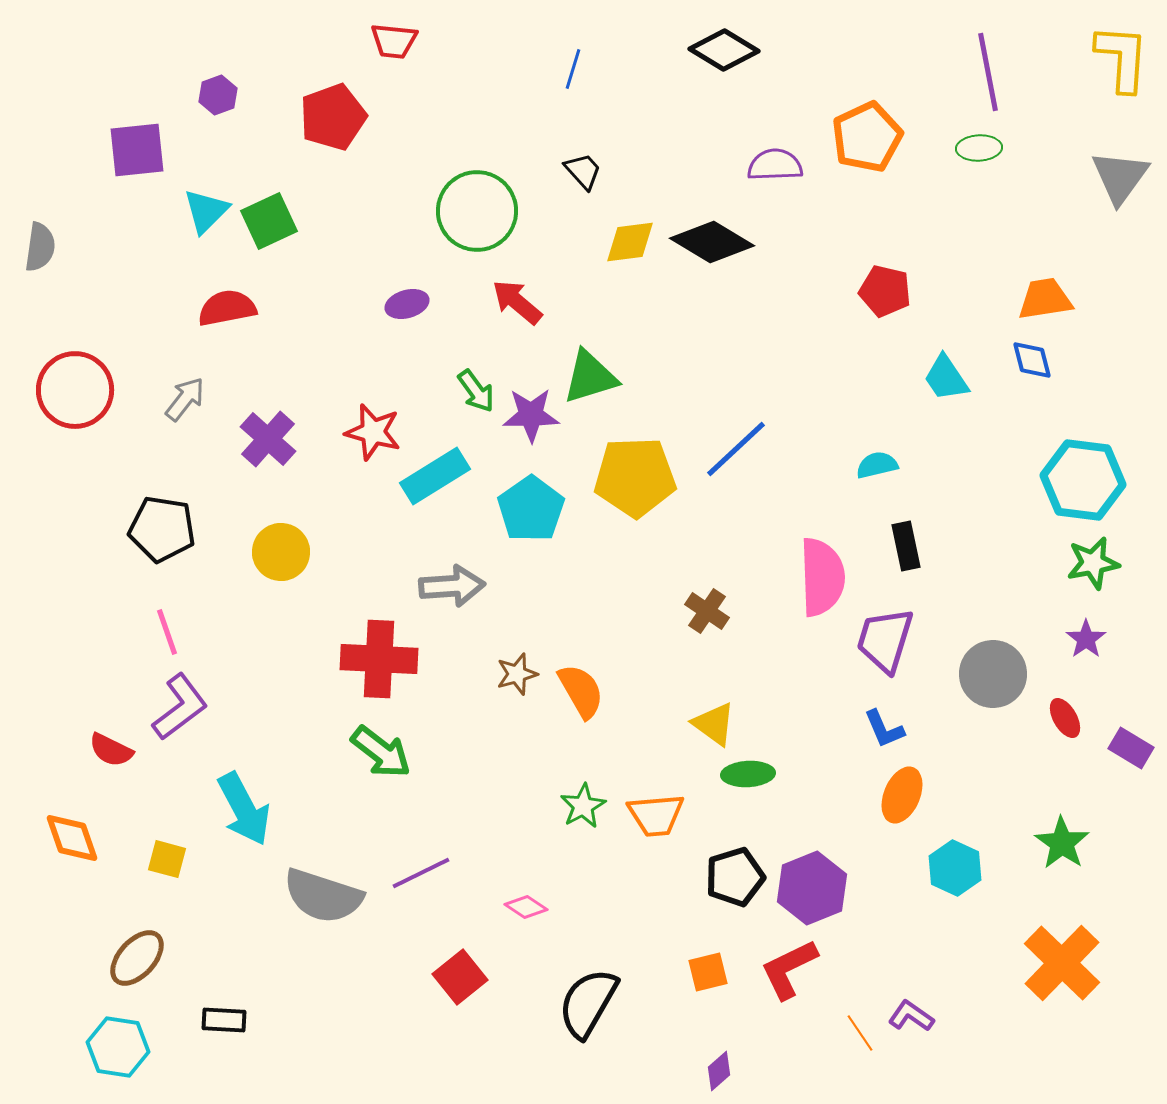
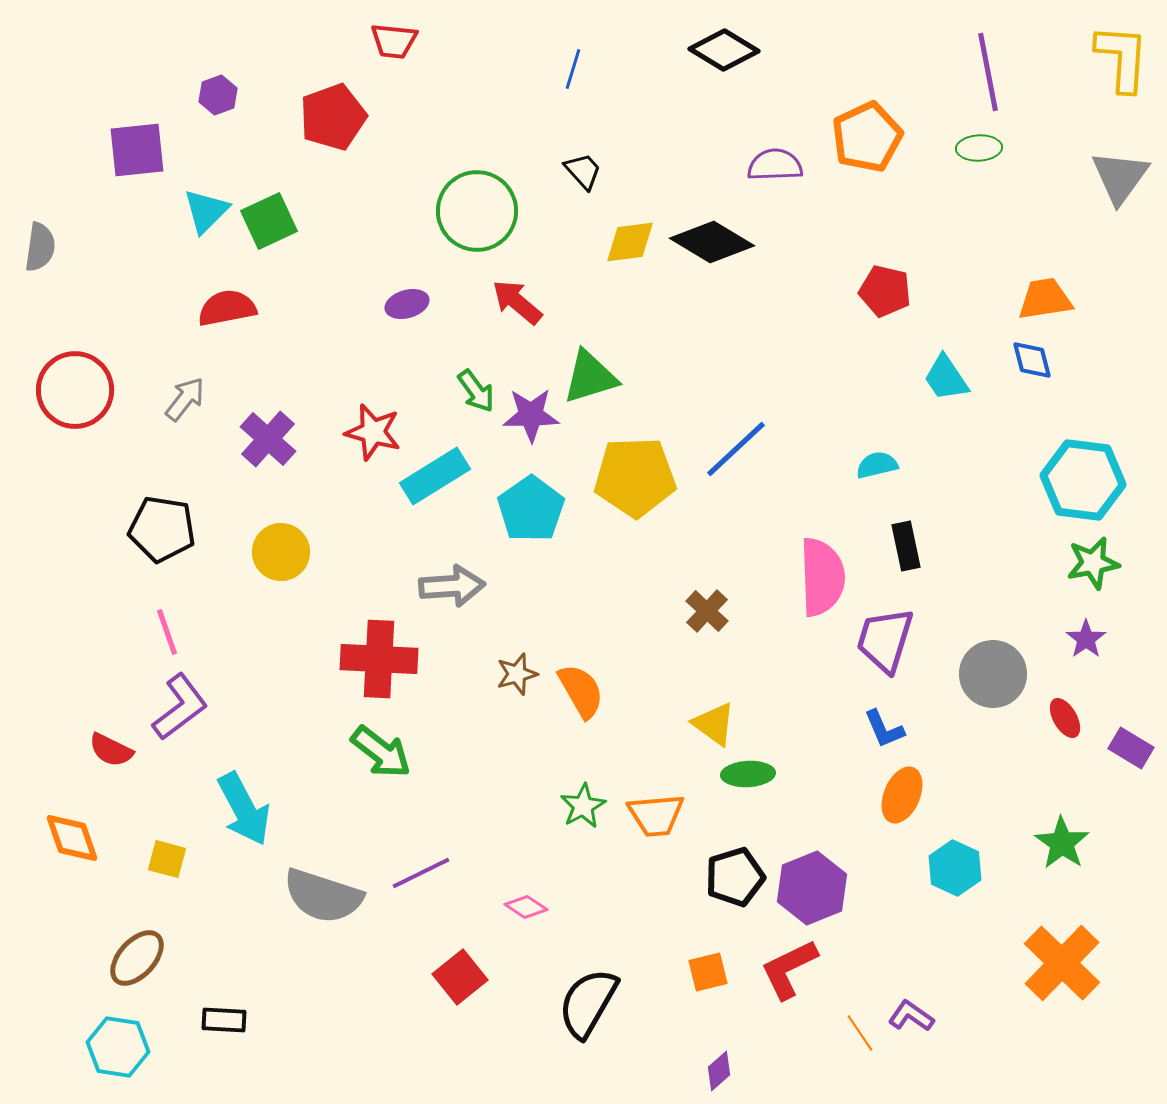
brown cross at (707, 611): rotated 9 degrees clockwise
